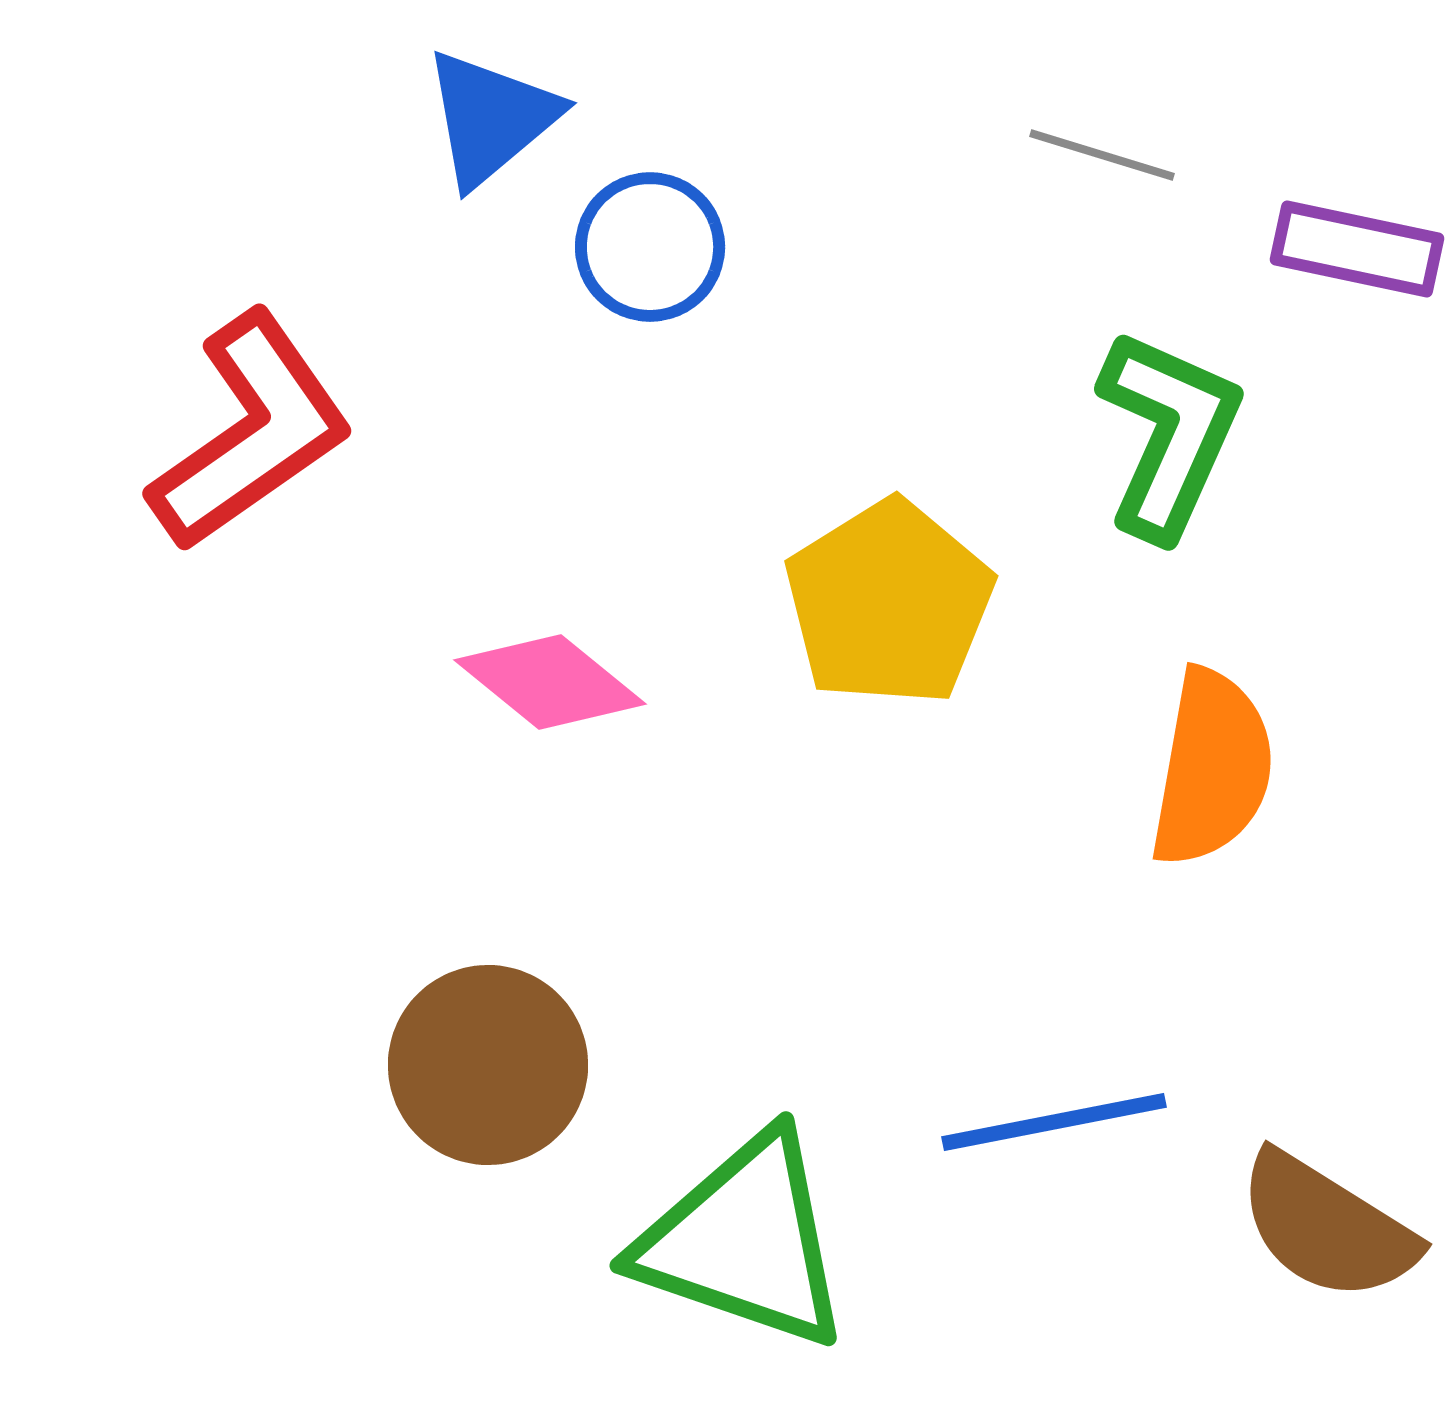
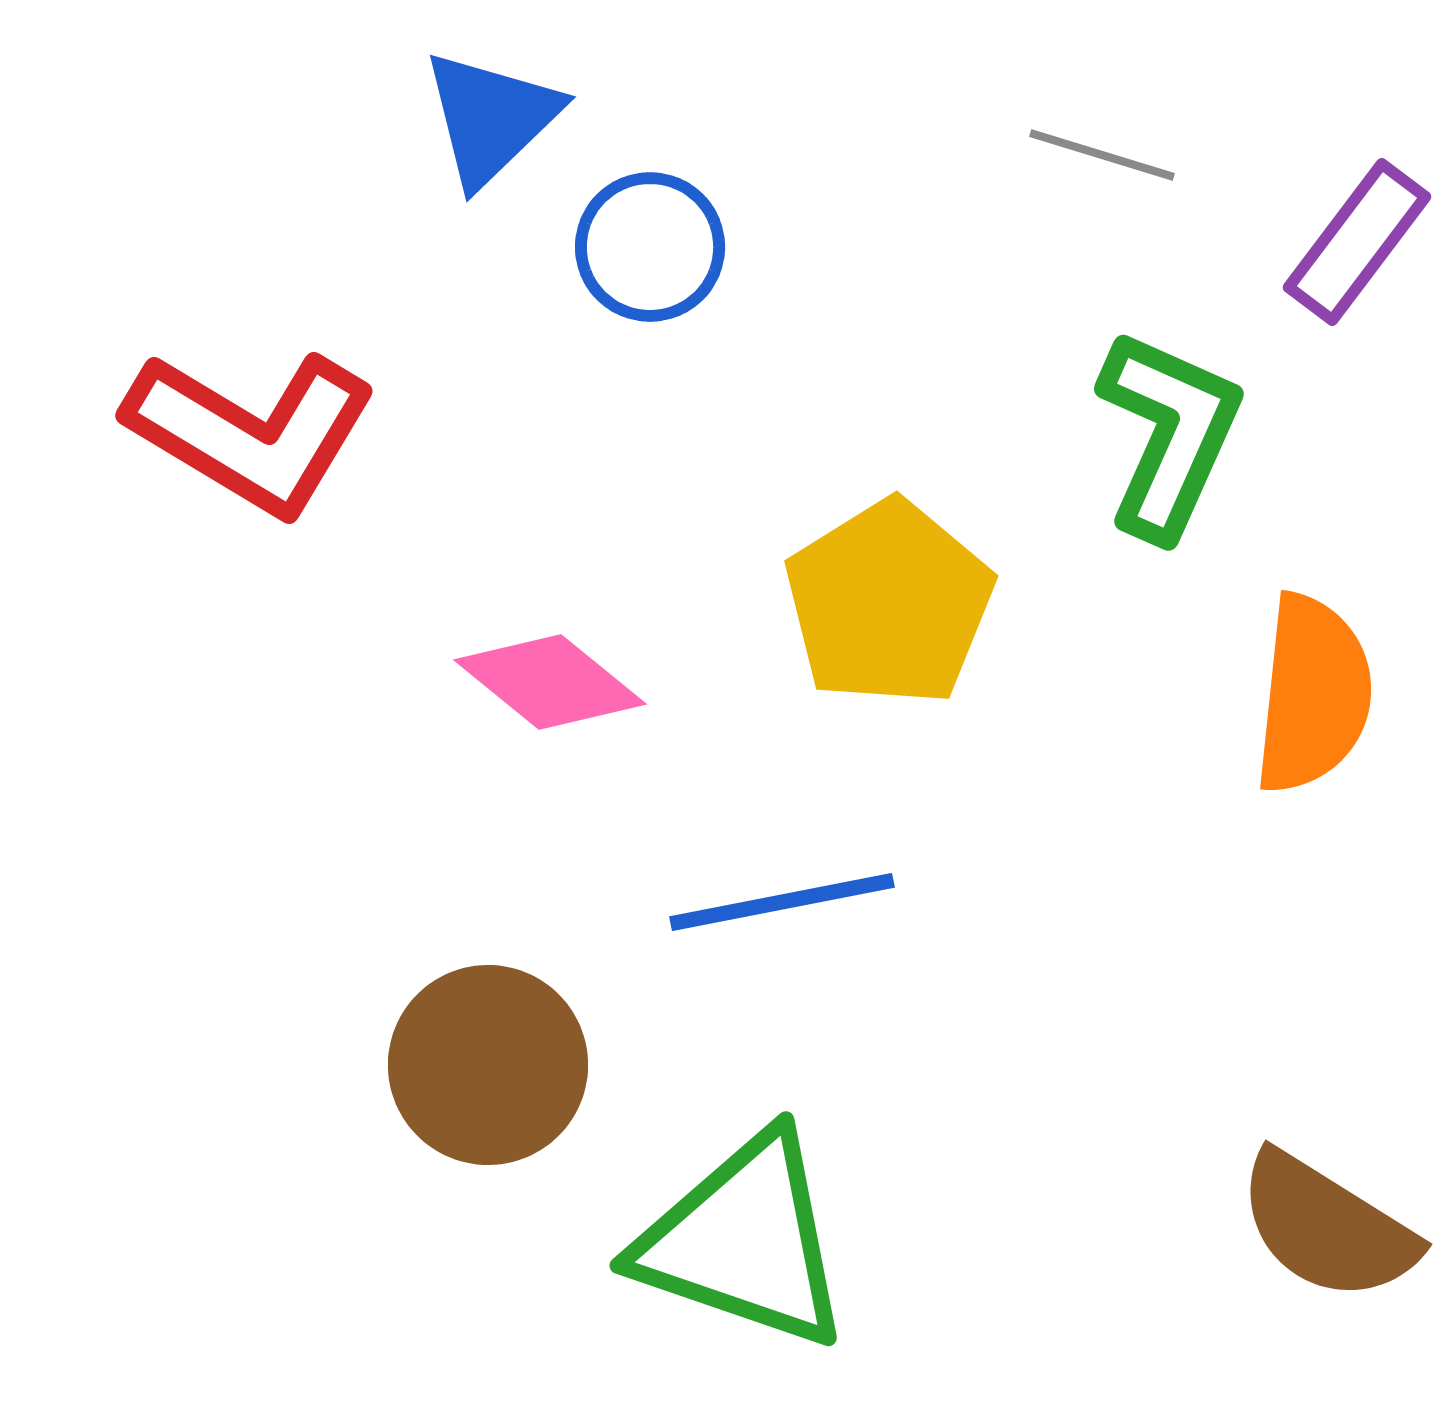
blue triangle: rotated 4 degrees counterclockwise
purple rectangle: moved 7 px up; rotated 65 degrees counterclockwise
red L-shape: rotated 66 degrees clockwise
orange semicircle: moved 101 px right, 74 px up; rotated 4 degrees counterclockwise
blue line: moved 272 px left, 220 px up
